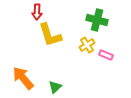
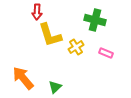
green cross: moved 2 px left
yellow cross: moved 11 px left, 2 px down
pink rectangle: moved 2 px up
